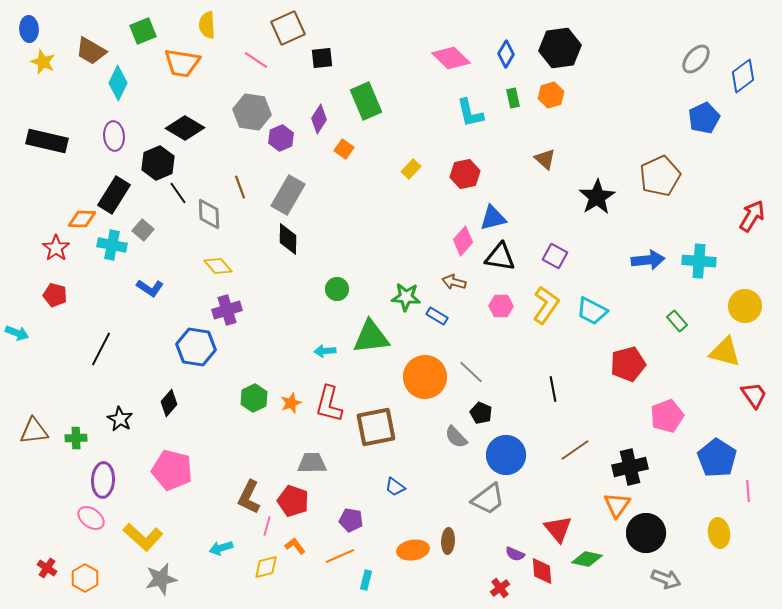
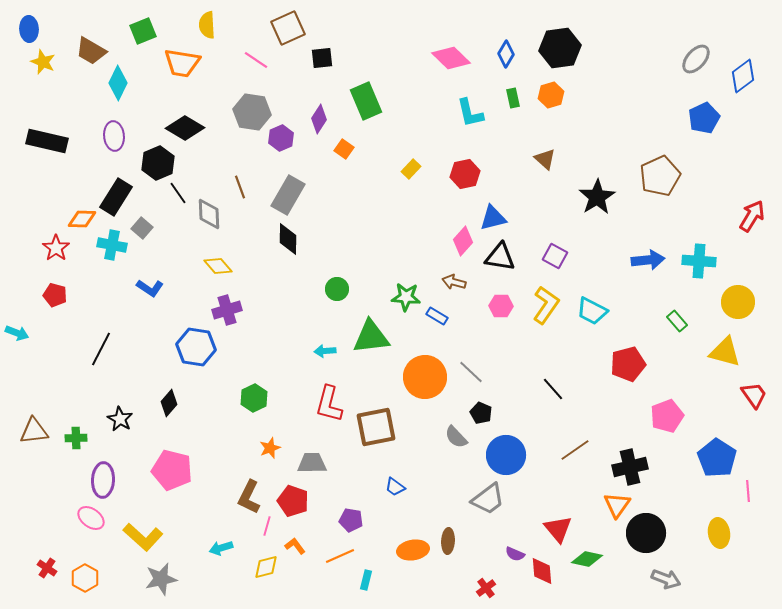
black rectangle at (114, 195): moved 2 px right, 2 px down
gray square at (143, 230): moved 1 px left, 2 px up
yellow circle at (745, 306): moved 7 px left, 4 px up
black line at (553, 389): rotated 30 degrees counterclockwise
orange star at (291, 403): moved 21 px left, 45 px down
red cross at (500, 588): moved 14 px left
